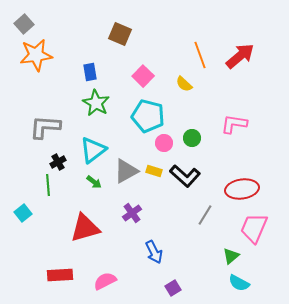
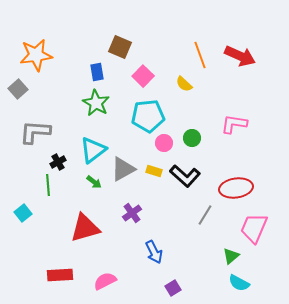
gray square: moved 6 px left, 65 px down
brown square: moved 13 px down
red arrow: rotated 64 degrees clockwise
blue rectangle: moved 7 px right
cyan pentagon: rotated 20 degrees counterclockwise
gray L-shape: moved 10 px left, 5 px down
gray triangle: moved 3 px left, 2 px up
red ellipse: moved 6 px left, 1 px up
